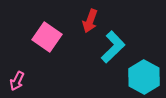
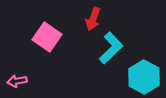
red arrow: moved 3 px right, 2 px up
cyan L-shape: moved 2 px left, 1 px down
pink arrow: rotated 54 degrees clockwise
